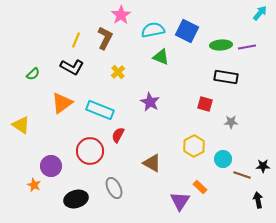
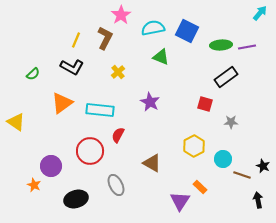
cyan semicircle: moved 2 px up
black rectangle: rotated 45 degrees counterclockwise
cyan rectangle: rotated 16 degrees counterclockwise
yellow triangle: moved 5 px left, 3 px up
black star: rotated 24 degrees clockwise
gray ellipse: moved 2 px right, 3 px up
